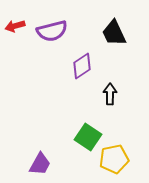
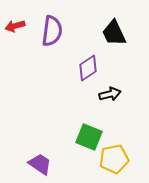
purple semicircle: rotated 68 degrees counterclockwise
purple diamond: moved 6 px right, 2 px down
black arrow: rotated 75 degrees clockwise
green square: moved 1 px right; rotated 12 degrees counterclockwise
purple trapezoid: rotated 85 degrees counterclockwise
